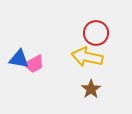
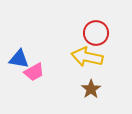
pink trapezoid: moved 8 px down
